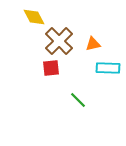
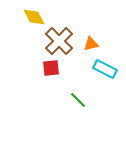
orange triangle: moved 2 px left
cyan rectangle: moved 3 px left, 1 px down; rotated 25 degrees clockwise
